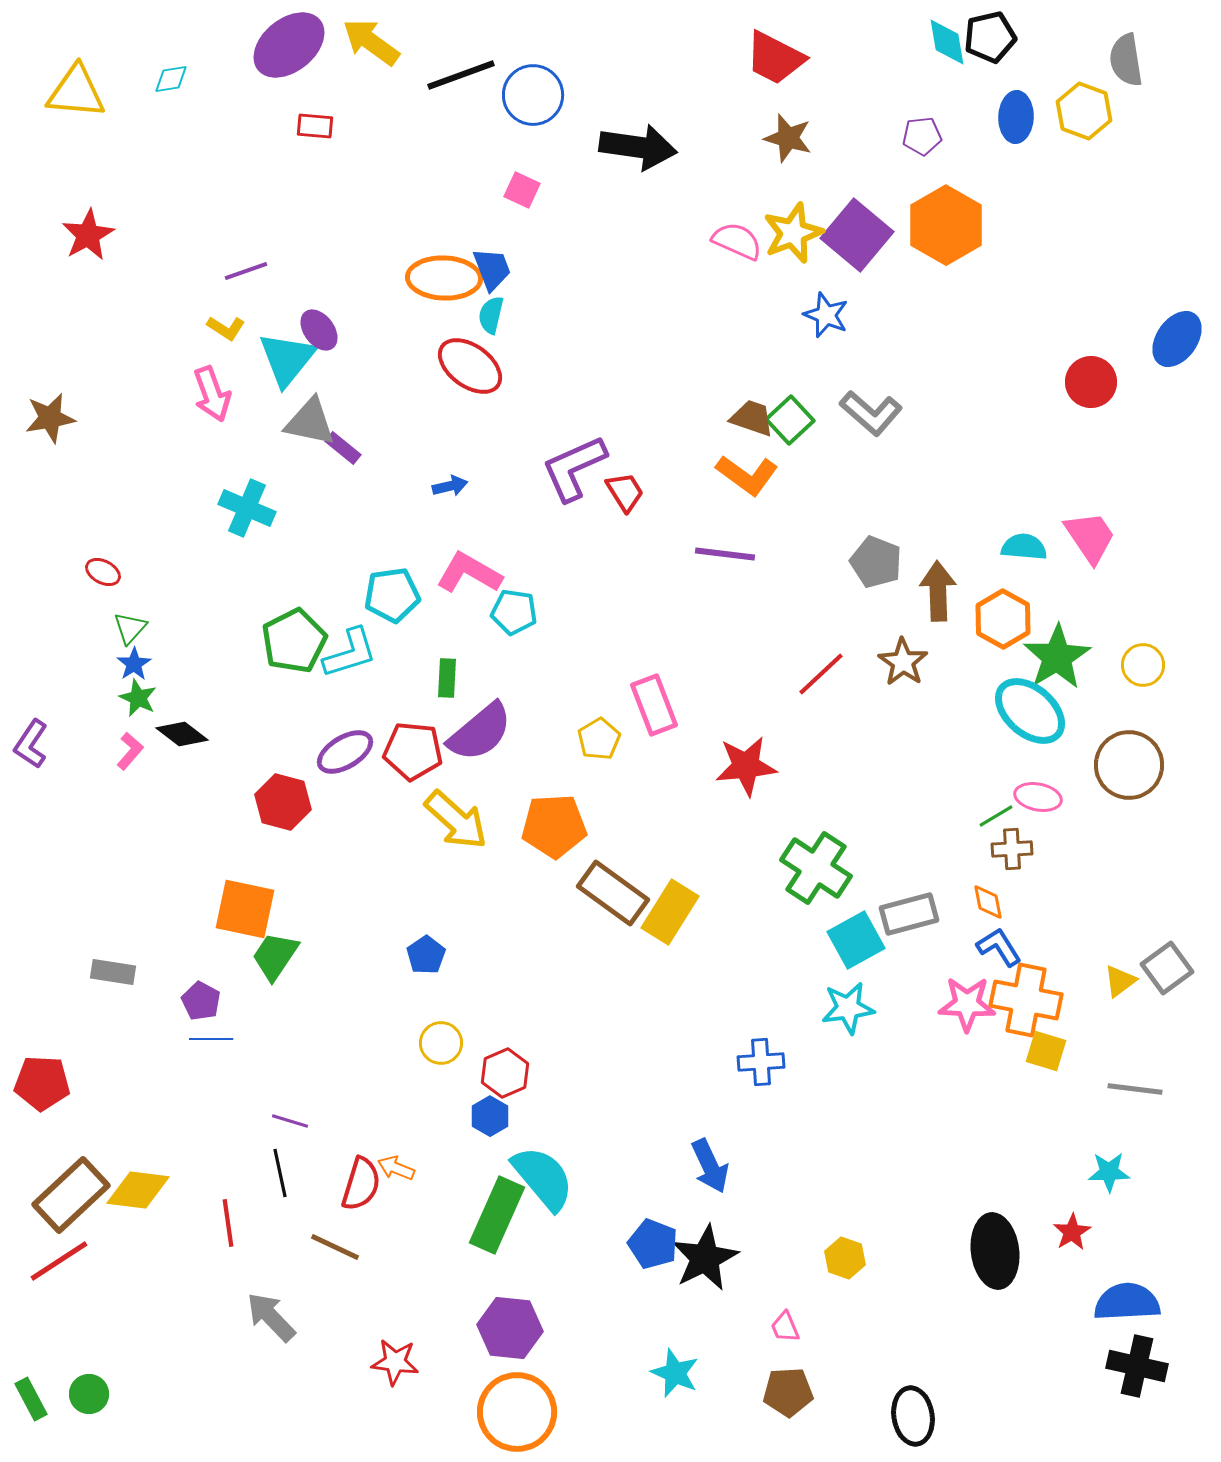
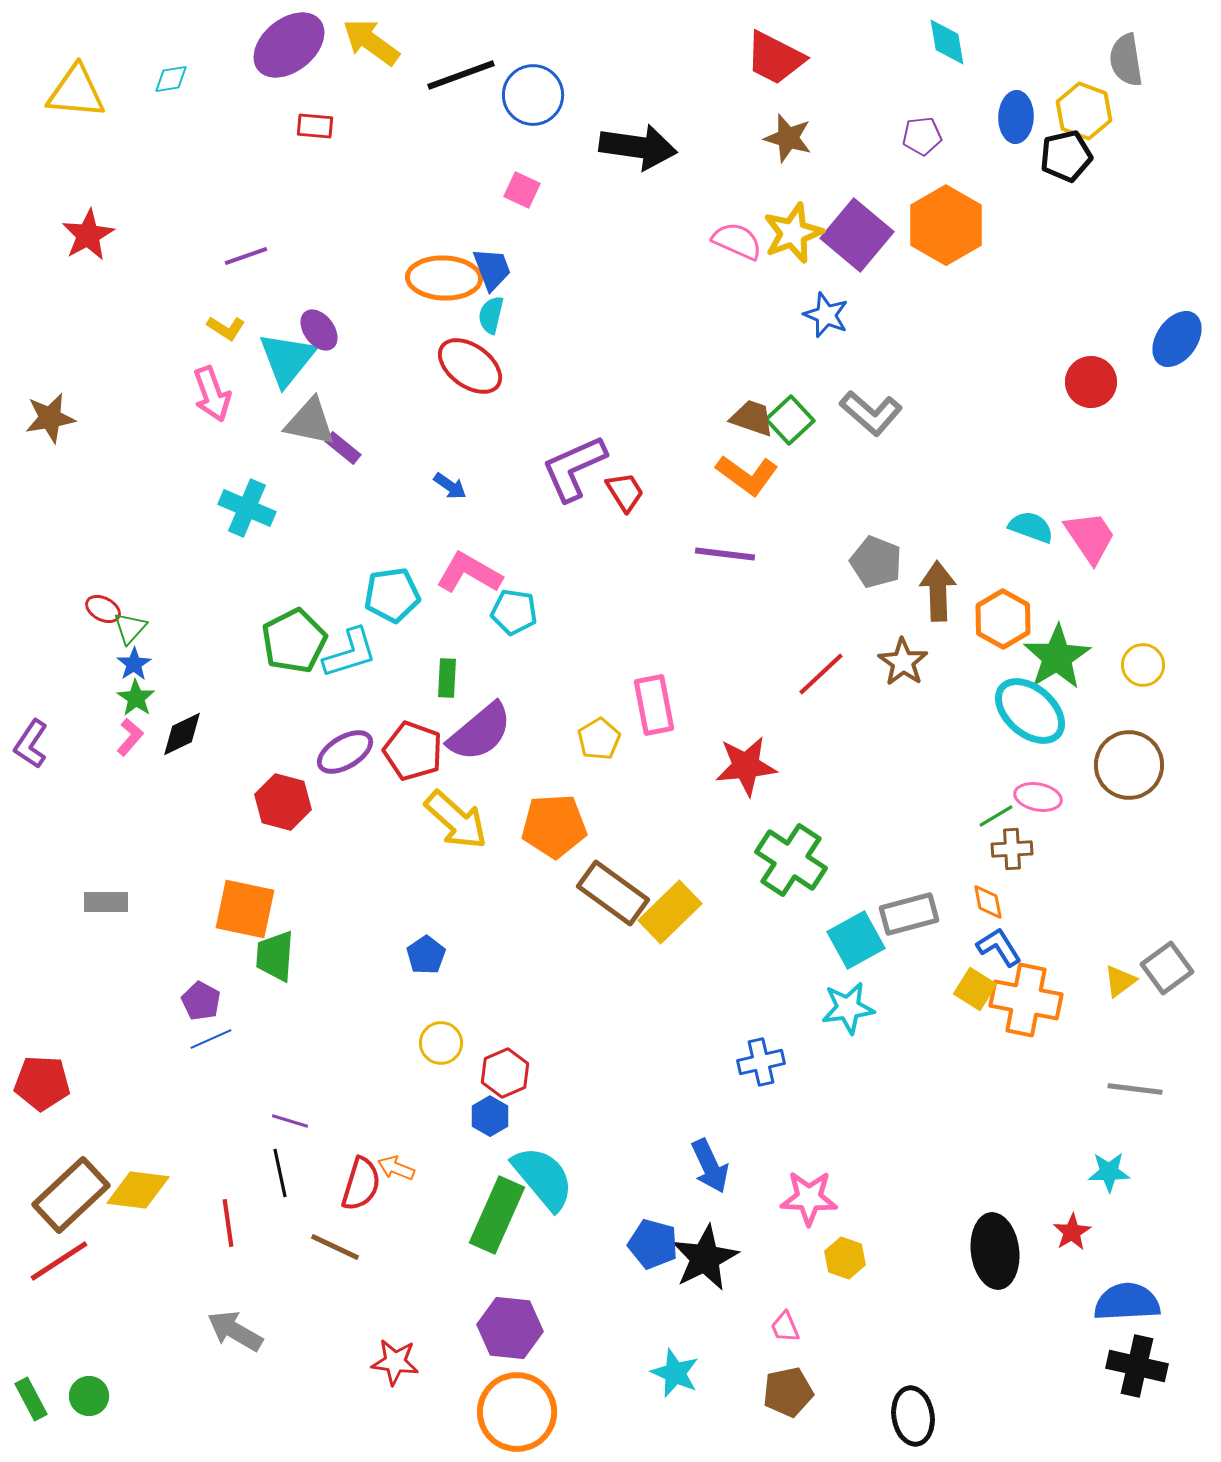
black pentagon at (990, 37): moved 76 px right, 119 px down
purple line at (246, 271): moved 15 px up
blue arrow at (450, 486): rotated 48 degrees clockwise
cyan semicircle at (1024, 547): moved 7 px right, 20 px up; rotated 15 degrees clockwise
red ellipse at (103, 572): moved 37 px down
green star at (138, 698): moved 2 px left; rotated 9 degrees clockwise
pink rectangle at (654, 705): rotated 10 degrees clockwise
black diamond at (182, 734): rotated 63 degrees counterclockwise
pink L-shape at (130, 751): moved 14 px up
red pentagon at (413, 751): rotated 14 degrees clockwise
green cross at (816, 868): moved 25 px left, 8 px up
yellow rectangle at (670, 912): rotated 14 degrees clockwise
green trapezoid at (275, 956): rotated 30 degrees counterclockwise
gray rectangle at (113, 972): moved 7 px left, 70 px up; rotated 9 degrees counterclockwise
pink star at (967, 1004): moved 158 px left, 194 px down
blue line at (211, 1039): rotated 24 degrees counterclockwise
yellow square at (1046, 1051): moved 71 px left, 62 px up; rotated 15 degrees clockwise
blue cross at (761, 1062): rotated 9 degrees counterclockwise
blue pentagon at (653, 1244): rotated 6 degrees counterclockwise
gray arrow at (271, 1317): moved 36 px left, 14 px down; rotated 16 degrees counterclockwise
brown pentagon at (788, 1392): rotated 9 degrees counterclockwise
green circle at (89, 1394): moved 2 px down
